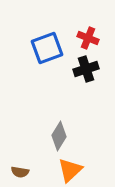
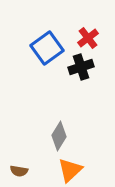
red cross: rotated 30 degrees clockwise
blue square: rotated 16 degrees counterclockwise
black cross: moved 5 px left, 2 px up
brown semicircle: moved 1 px left, 1 px up
